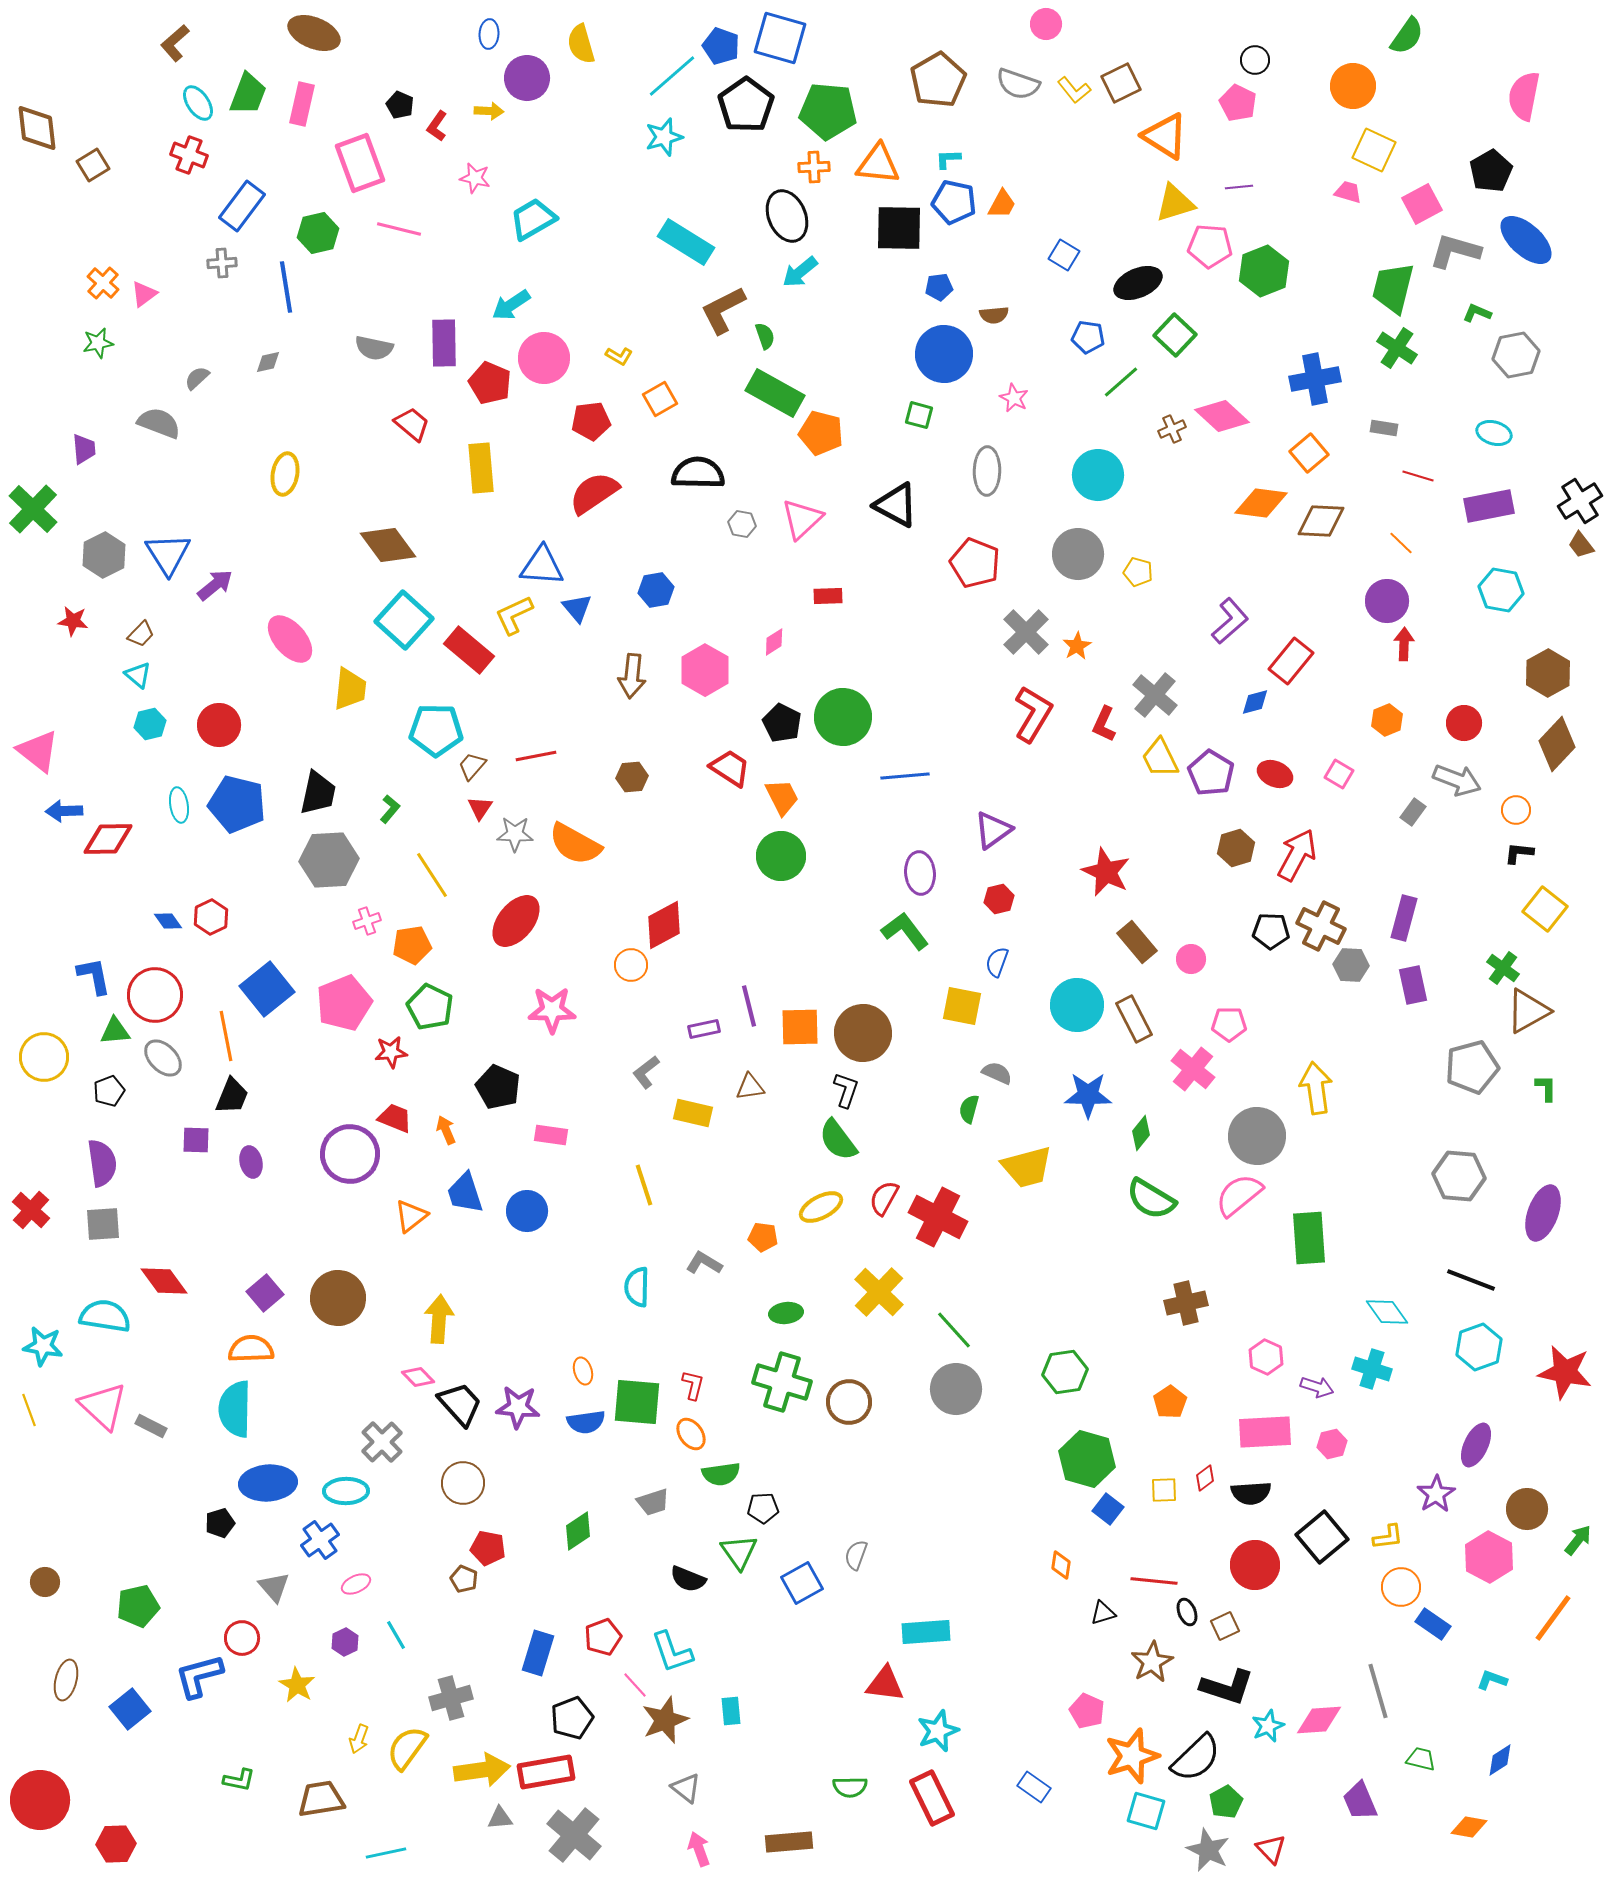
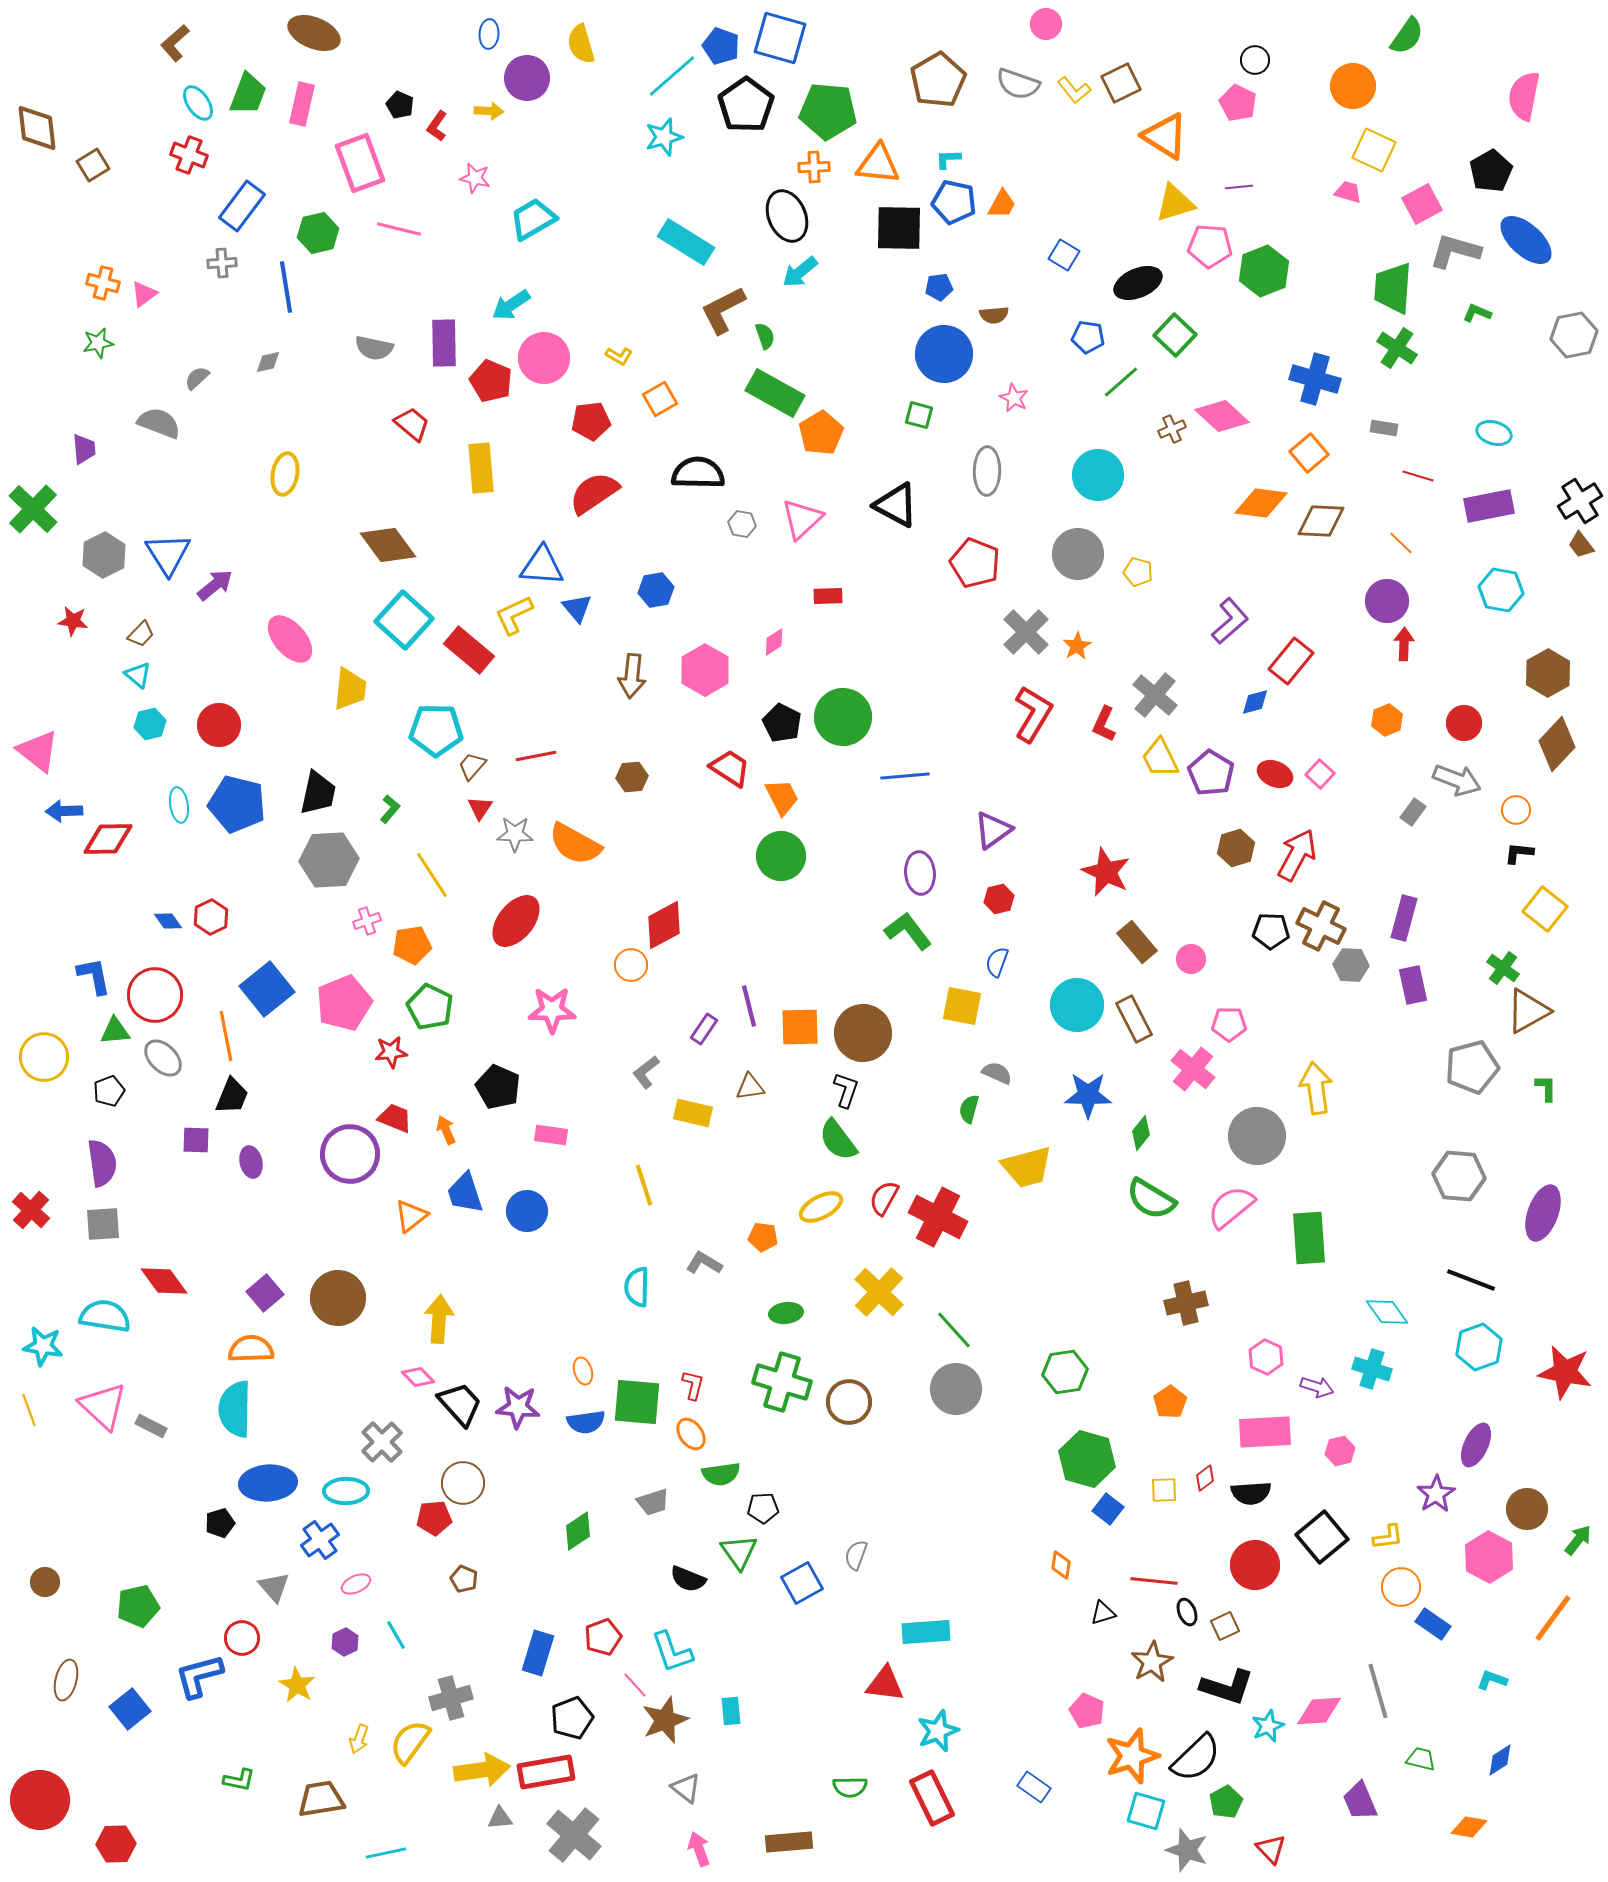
orange cross at (103, 283): rotated 28 degrees counterclockwise
green trapezoid at (1393, 288): rotated 10 degrees counterclockwise
gray hexagon at (1516, 355): moved 58 px right, 20 px up
blue cross at (1315, 379): rotated 27 degrees clockwise
red pentagon at (490, 383): moved 1 px right, 2 px up
orange pentagon at (821, 433): rotated 27 degrees clockwise
pink square at (1339, 774): moved 19 px left; rotated 12 degrees clockwise
green L-shape at (905, 931): moved 3 px right
purple rectangle at (704, 1029): rotated 44 degrees counterclockwise
pink semicircle at (1239, 1195): moved 8 px left, 12 px down
pink hexagon at (1332, 1444): moved 8 px right, 7 px down
red pentagon at (488, 1548): moved 54 px left, 30 px up; rotated 16 degrees counterclockwise
pink diamond at (1319, 1720): moved 9 px up
yellow semicircle at (407, 1748): moved 3 px right, 6 px up
gray star at (1208, 1850): moved 21 px left; rotated 6 degrees counterclockwise
